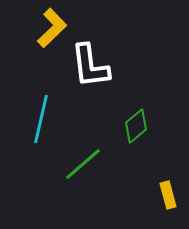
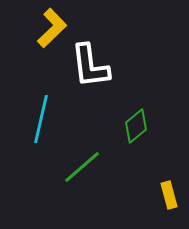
green line: moved 1 px left, 3 px down
yellow rectangle: moved 1 px right
